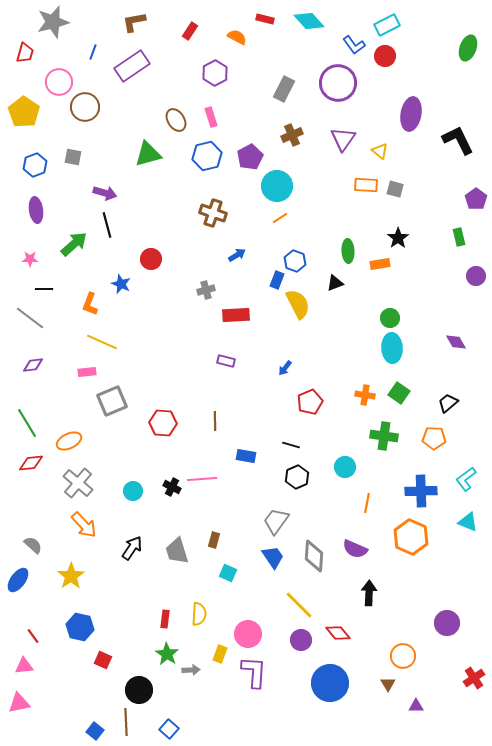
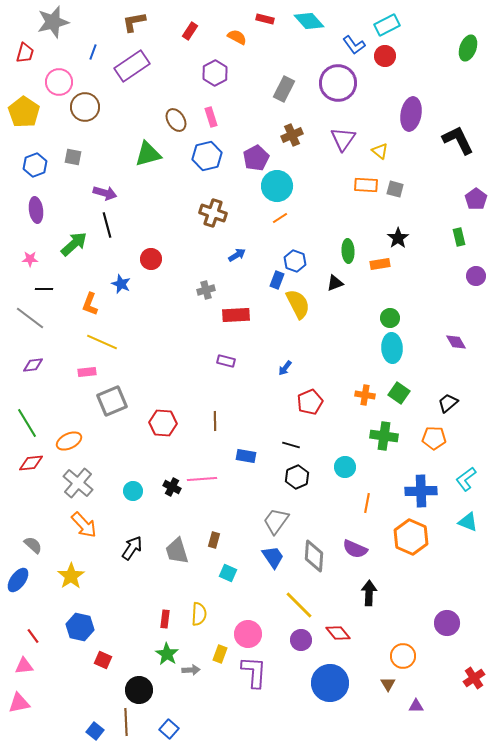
purple pentagon at (250, 157): moved 6 px right, 1 px down
